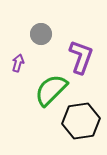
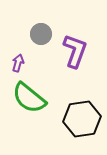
purple L-shape: moved 6 px left, 6 px up
green semicircle: moved 22 px left, 8 px down; rotated 96 degrees counterclockwise
black hexagon: moved 1 px right, 2 px up
